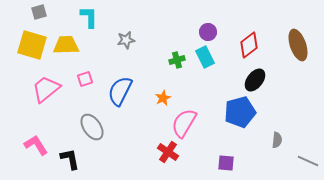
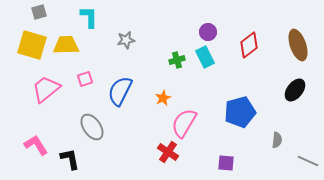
black ellipse: moved 40 px right, 10 px down
